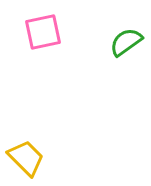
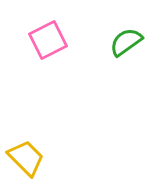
pink square: moved 5 px right, 8 px down; rotated 15 degrees counterclockwise
